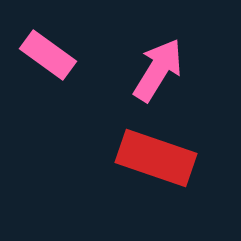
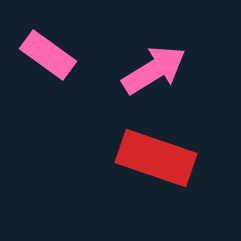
pink arrow: moved 4 px left; rotated 26 degrees clockwise
